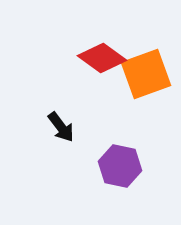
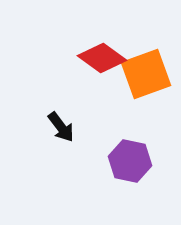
purple hexagon: moved 10 px right, 5 px up
